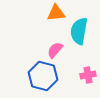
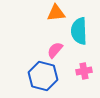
cyan semicircle: rotated 12 degrees counterclockwise
pink cross: moved 4 px left, 4 px up
